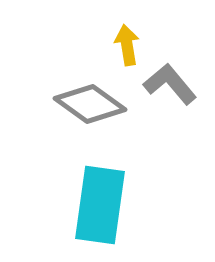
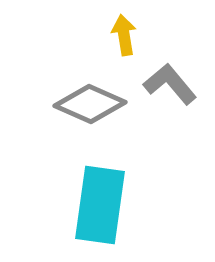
yellow arrow: moved 3 px left, 10 px up
gray diamond: rotated 12 degrees counterclockwise
